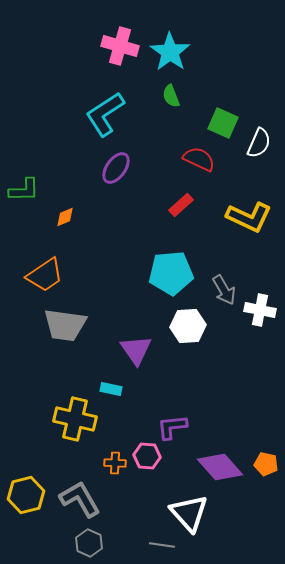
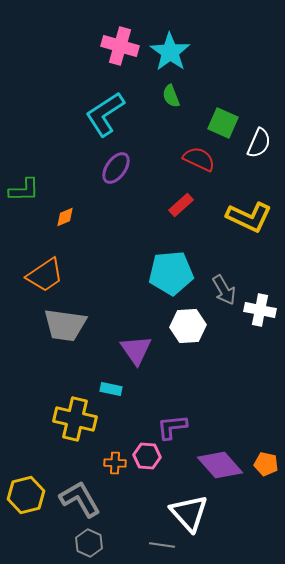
purple diamond: moved 2 px up
